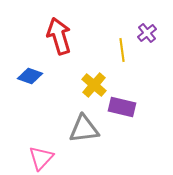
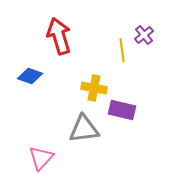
purple cross: moved 3 px left, 2 px down
yellow cross: moved 3 px down; rotated 30 degrees counterclockwise
purple rectangle: moved 3 px down
